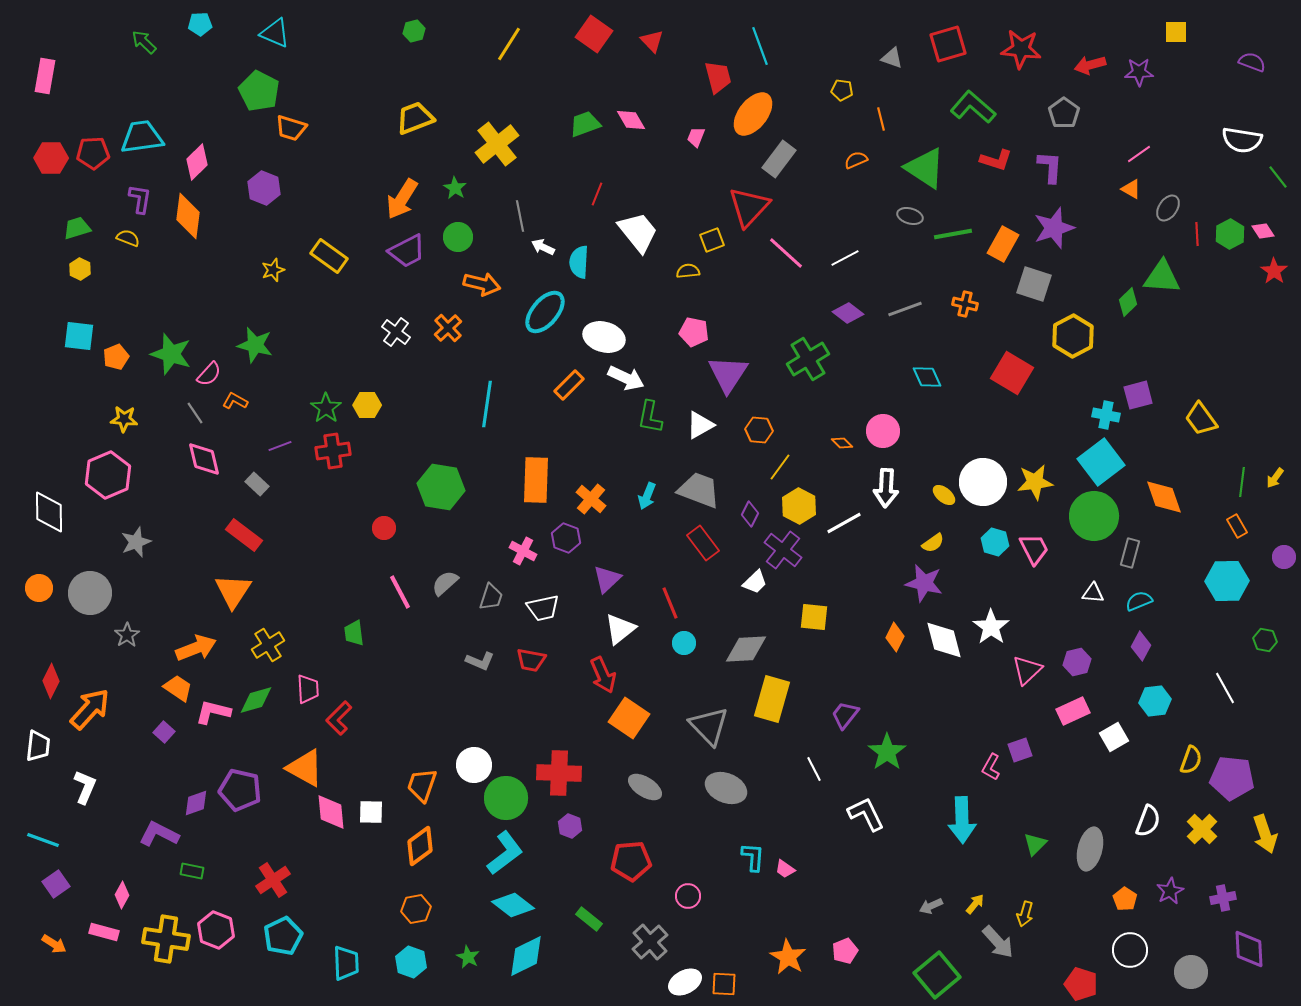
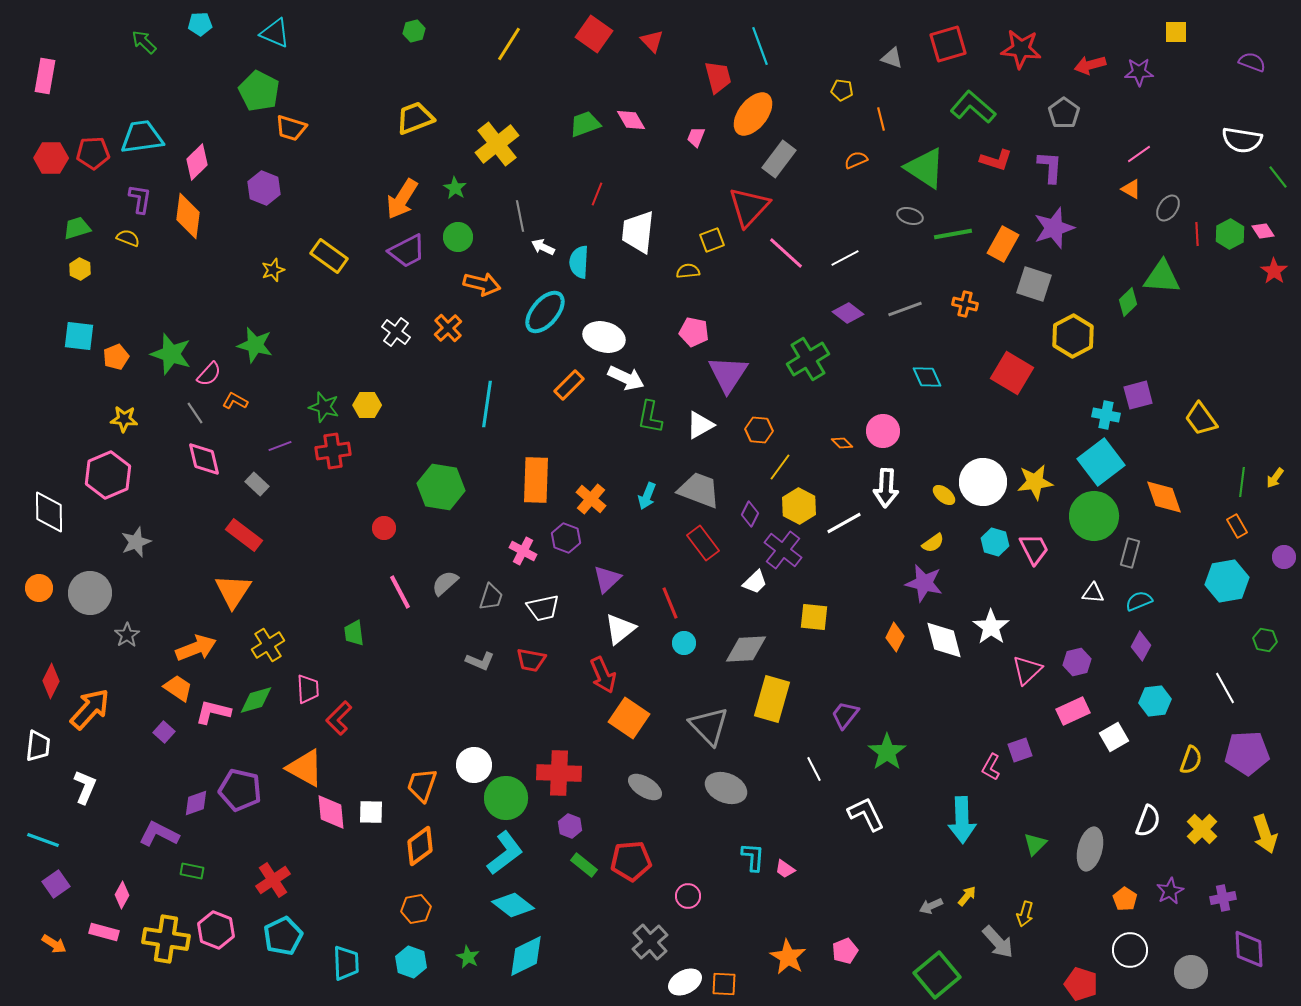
white trapezoid at (638, 232): rotated 135 degrees counterclockwise
green star at (326, 408): moved 2 px left, 1 px up; rotated 20 degrees counterclockwise
cyan hexagon at (1227, 581): rotated 9 degrees counterclockwise
purple pentagon at (1232, 778): moved 15 px right, 25 px up; rotated 9 degrees counterclockwise
yellow arrow at (975, 904): moved 8 px left, 8 px up
green rectangle at (589, 919): moved 5 px left, 54 px up
